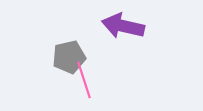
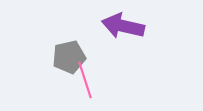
pink line: moved 1 px right
